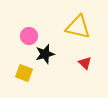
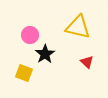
pink circle: moved 1 px right, 1 px up
black star: rotated 18 degrees counterclockwise
red triangle: moved 2 px right, 1 px up
